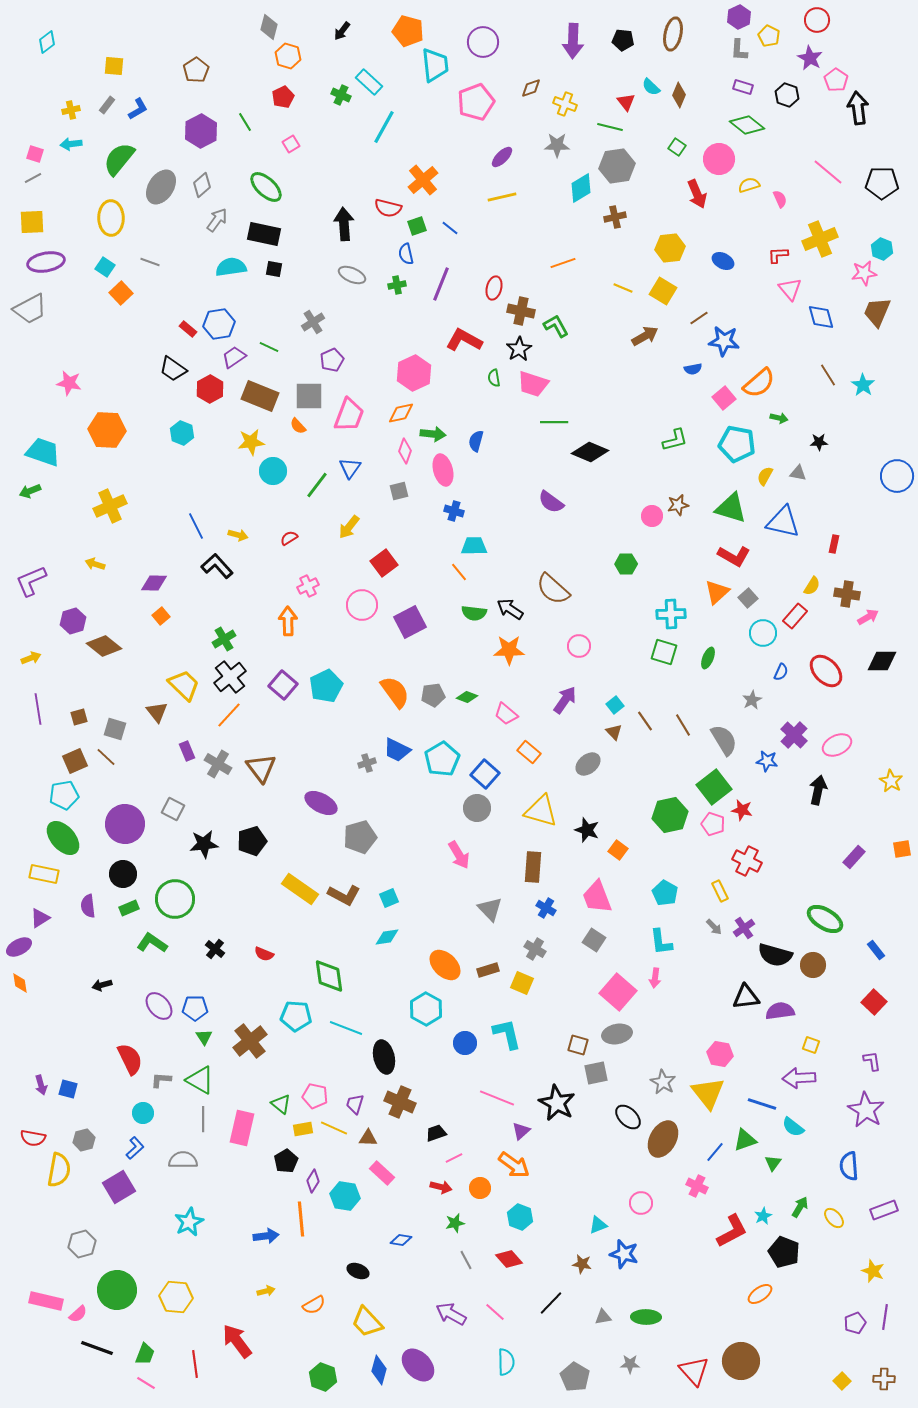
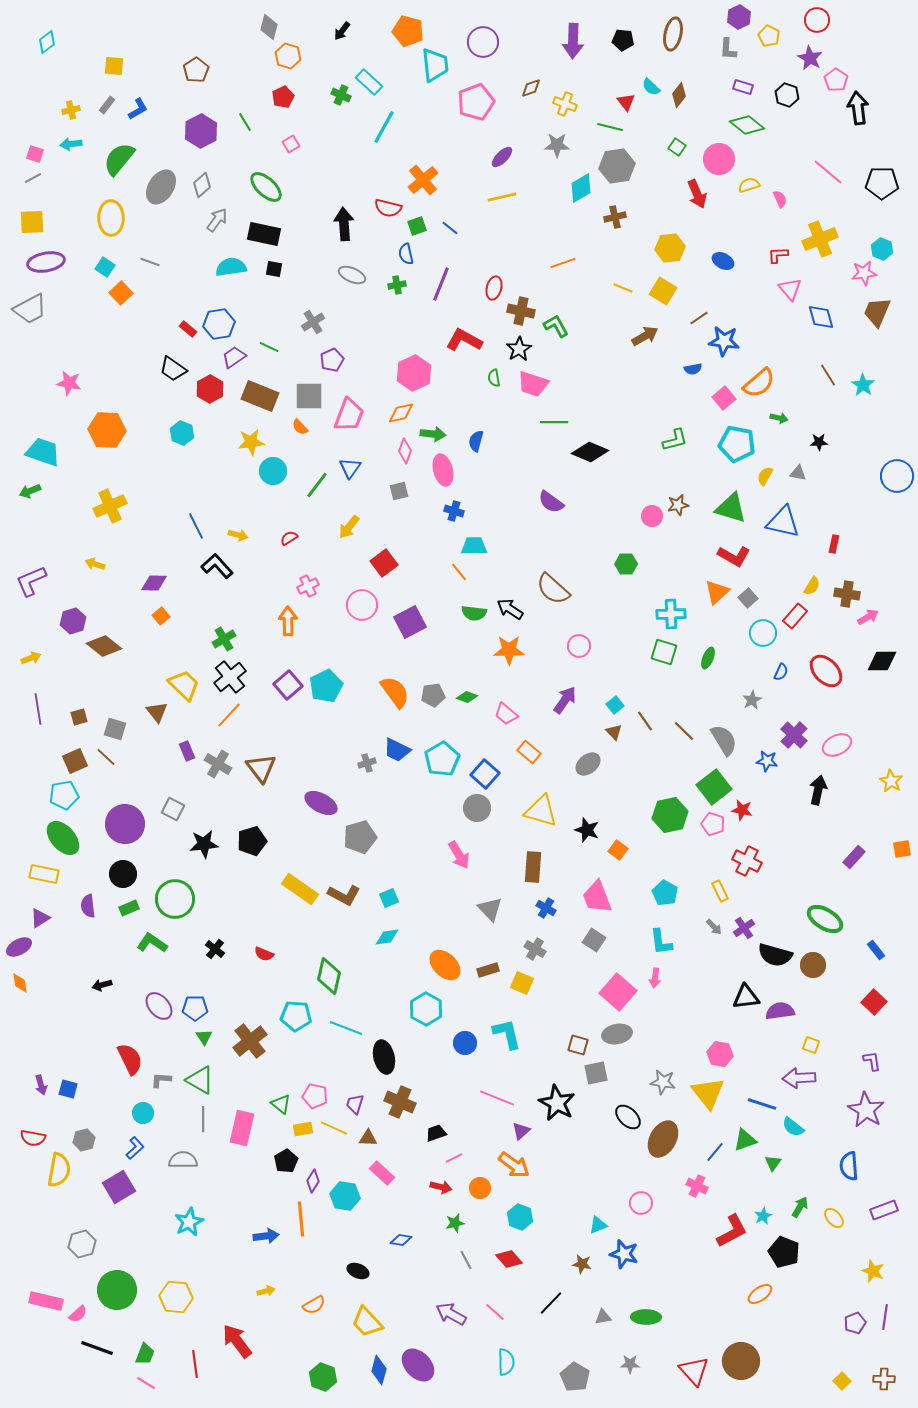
gray L-shape at (739, 50): moved 11 px left, 1 px up
brown diamond at (679, 95): rotated 15 degrees clockwise
orange semicircle at (298, 426): moved 2 px right, 1 px down
purple square at (283, 685): moved 5 px right; rotated 8 degrees clockwise
brown line at (683, 725): moved 1 px right, 6 px down; rotated 15 degrees counterclockwise
green diamond at (329, 976): rotated 21 degrees clockwise
gray star at (663, 1082): rotated 20 degrees counterclockwise
